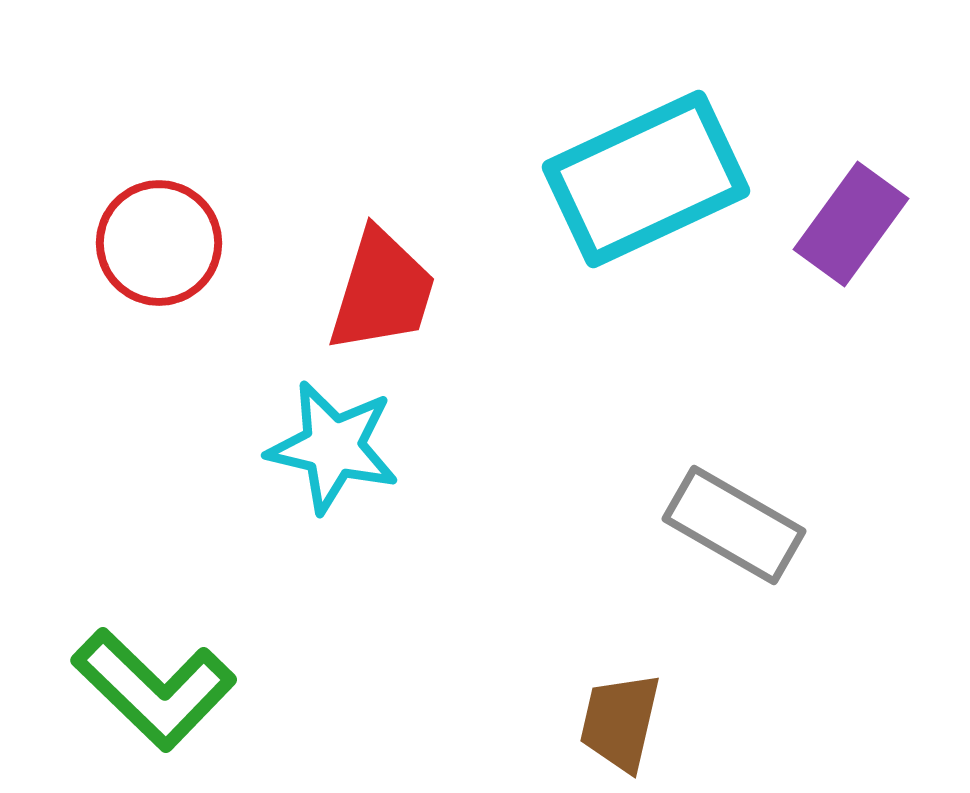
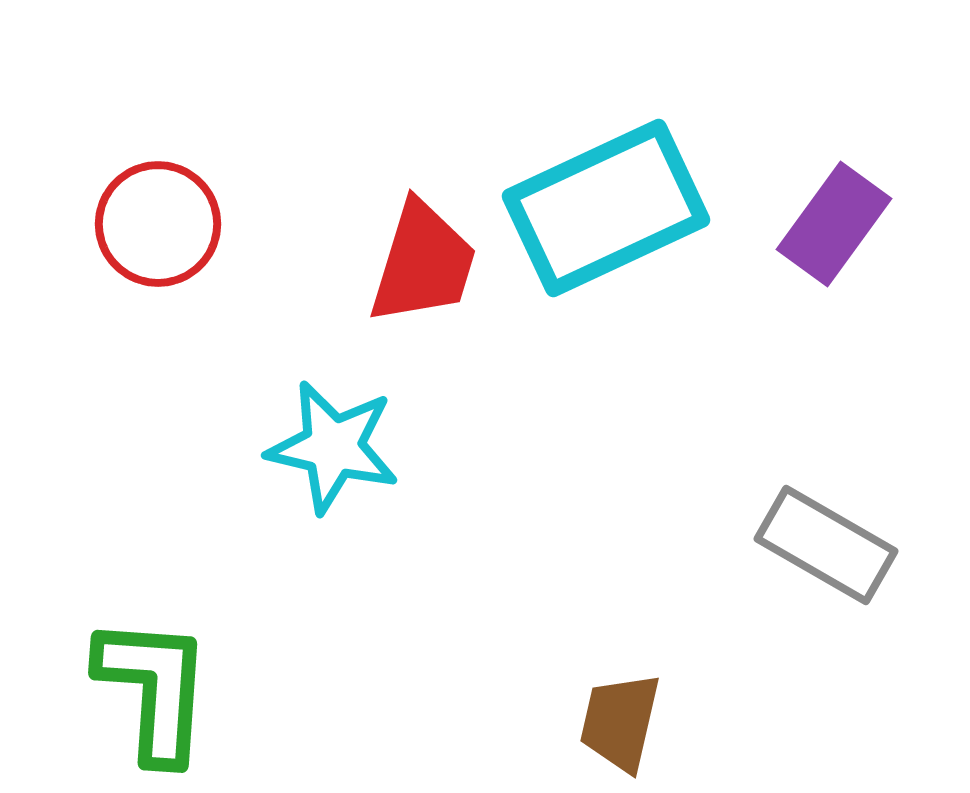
cyan rectangle: moved 40 px left, 29 px down
purple rectangle: moved 17 px left
red circle: moved 1 px left, 19 px up
red trapezoid: moved 41 px right, 28 px up
gray rectangle: moved 92 px right, 20 px down
green L-shape: rotated 130 degrees counterclockwise
